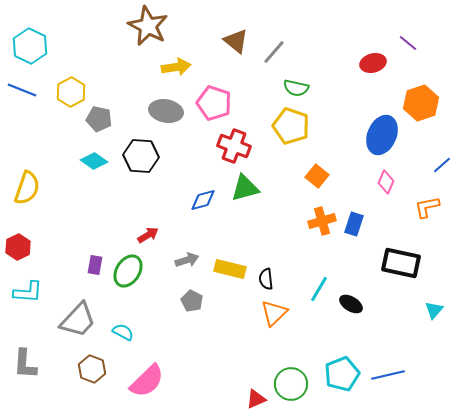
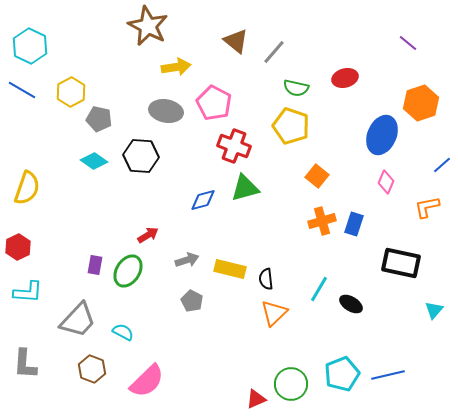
red ellipse at (373, 63): moved 28 px left, 15 px down
blue line at (22, 90): rotated 8 degrees clockwise
pink pentagon at (214, 103): rotated 8 degrees clockwise
